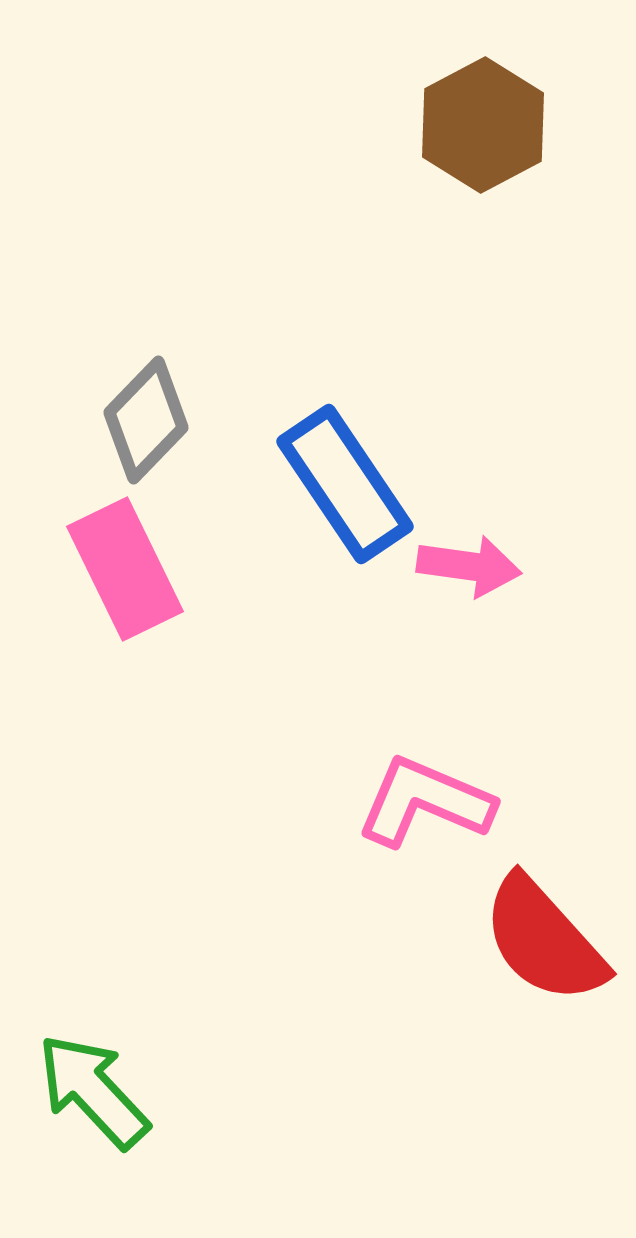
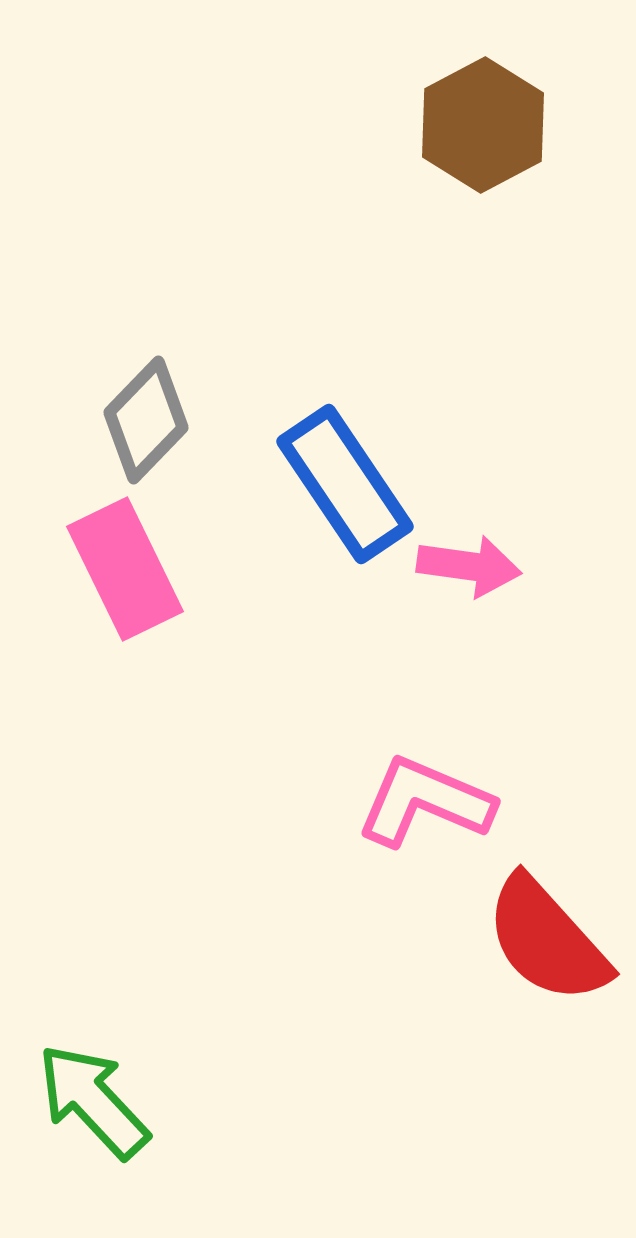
red semicircle: moved 3 px right
green arrow: moved 10 px down
